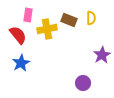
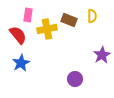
yellow semicircle: moved 1 px right, 2 px up
purple circle: moved 8 px left, 4 px up
